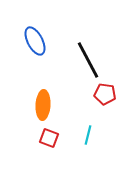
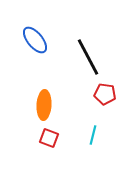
blue ellipse: moved 1 px up; rotated 12 degrees counterclockwise
black line: moved 3 px up
orange ellipse: moved 1 px right
cyan line: moved 5 px right
